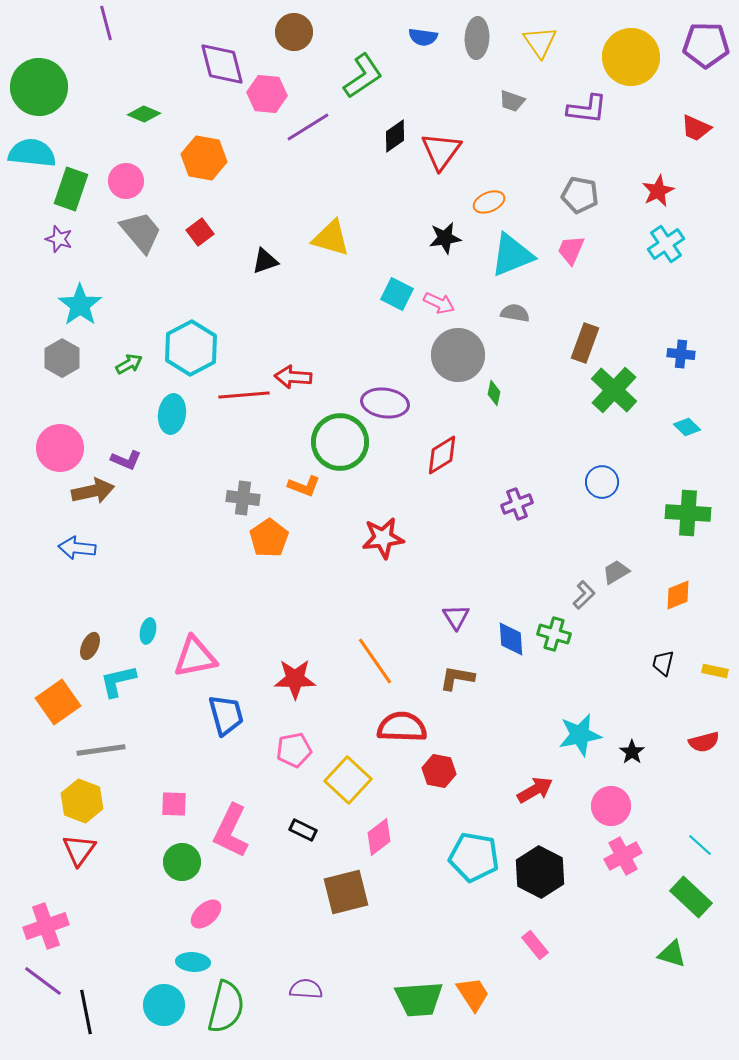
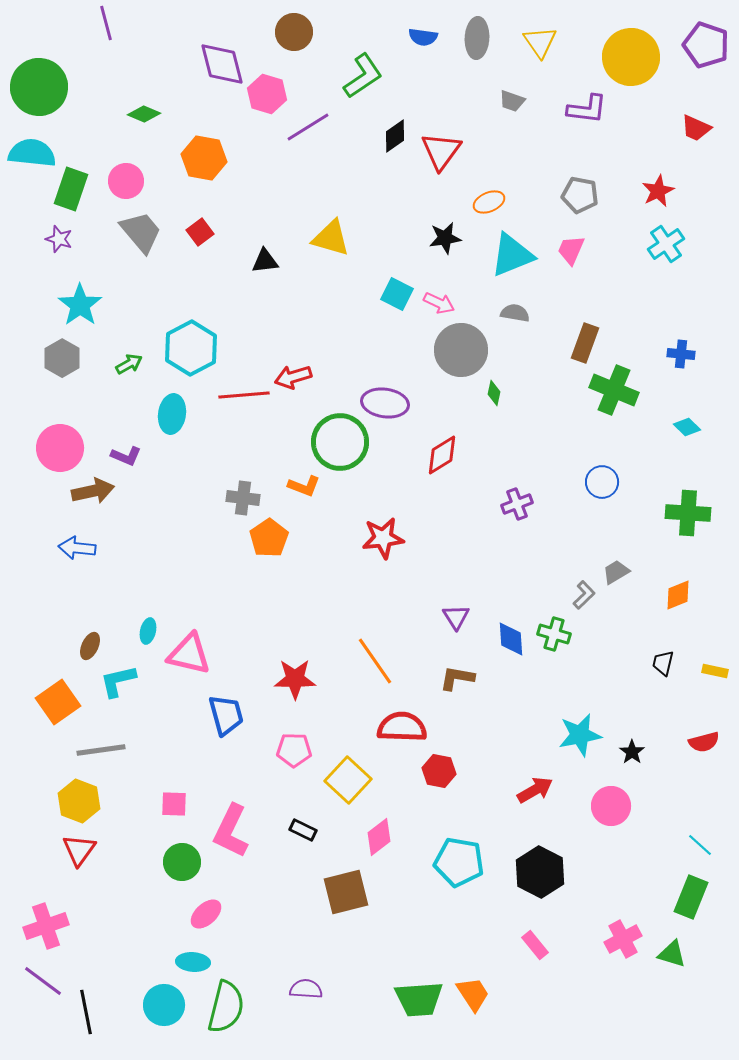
purple pentagon at (706, 45): rotated 18 degrees clockwise
pink hexagon at (267, 94): rotated 12 degrees clockwise
black triangle at (265, 261): rotated 12 degrees clockwise
gray circle at (458, 355): moved 3 px right, 5 px up
red arrow at (293, 377): rotated 21 degrees counterclockwise
green cross at (614, 390): rotated 21 degrees counterclockwise
purple L-shape at (126, 460): moved 4 px up
pink triangle at (195, 657): moved 6 px left, 3 px up; rotated 24 degrees clockwise
pink pentagon at (294, 750): rotated 12 degrees clockwise
yellow hexagon at (82, 801): moved 3 px left
pink cross at (623, 856): moved 83 px down
cyan pentagon at (474, 857): moved 15 px left, 5 px down
green rectangle at (691, 897): rotated 69 degrees clockwise
